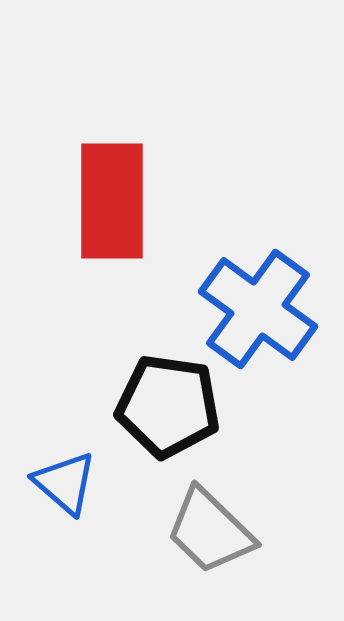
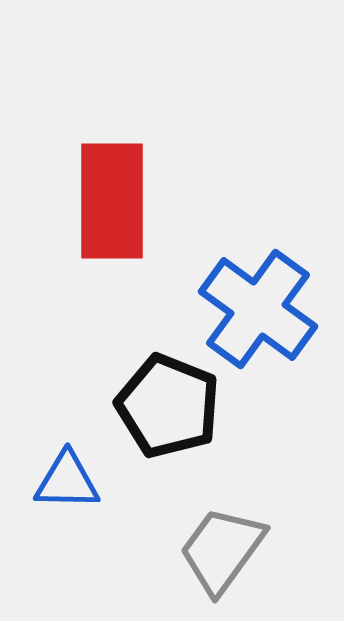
black pentagon: rotated 14 degrees clockwise
blue triangle: moved 2 px right, 2 px up; rotated 40 degrees counterclockwise
gray trapezoid: moved 12 px right, 19 px down; rotated 82 degrees clockwise
